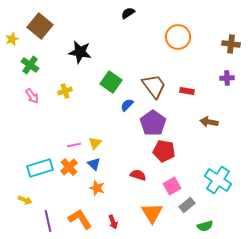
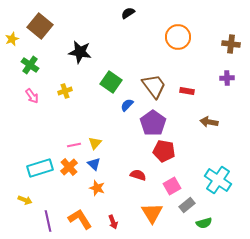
green semicircle: moved 1 px left, 3 px up
